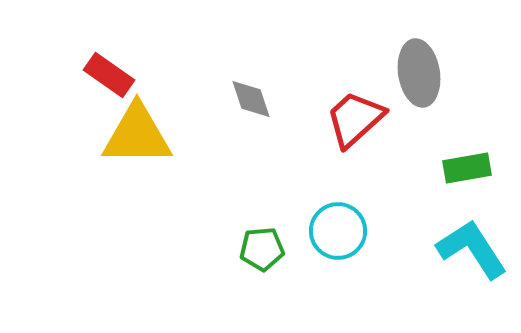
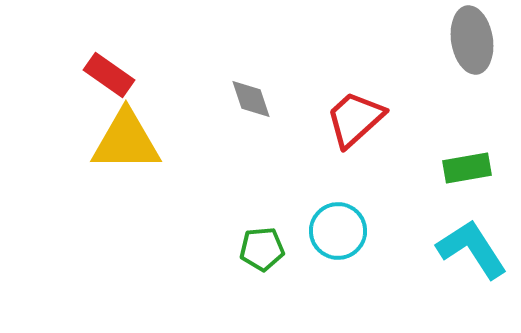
gray ellipse: moved 53 px right, 33 px up
yellow triangle: moved 11 px left, 6 px down
